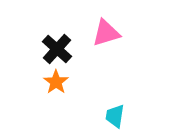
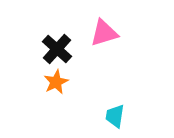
pink triangle: moved 2 px left
orange star: rotated 10 degrees clockwise
